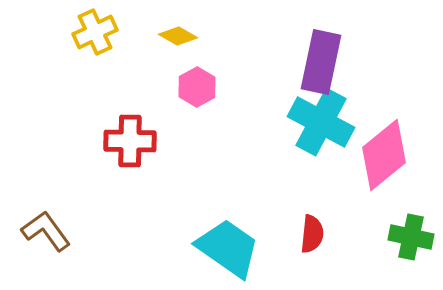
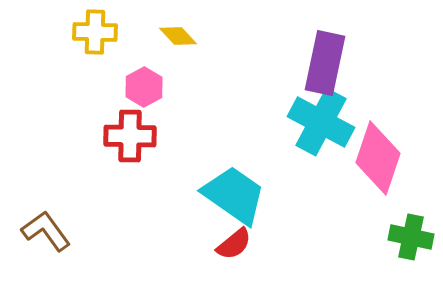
yellow cross: rotated 27 degrees clockwise
yellow diamond: rotated 18 degrees clockwise
purple rectangle: moved 4 px right, 1 px down
pink hexagon: moved 53 px left
red cross: moved 5 px up
pink diamond: moved 6 px left, 3 px down; rotated 32 degrees counterclockwise
red semicircle: moved 78 px left, 10 px down; rotated 45 degrees clockwise
cyan trapezoid: moved 6 px right, 53 px up
